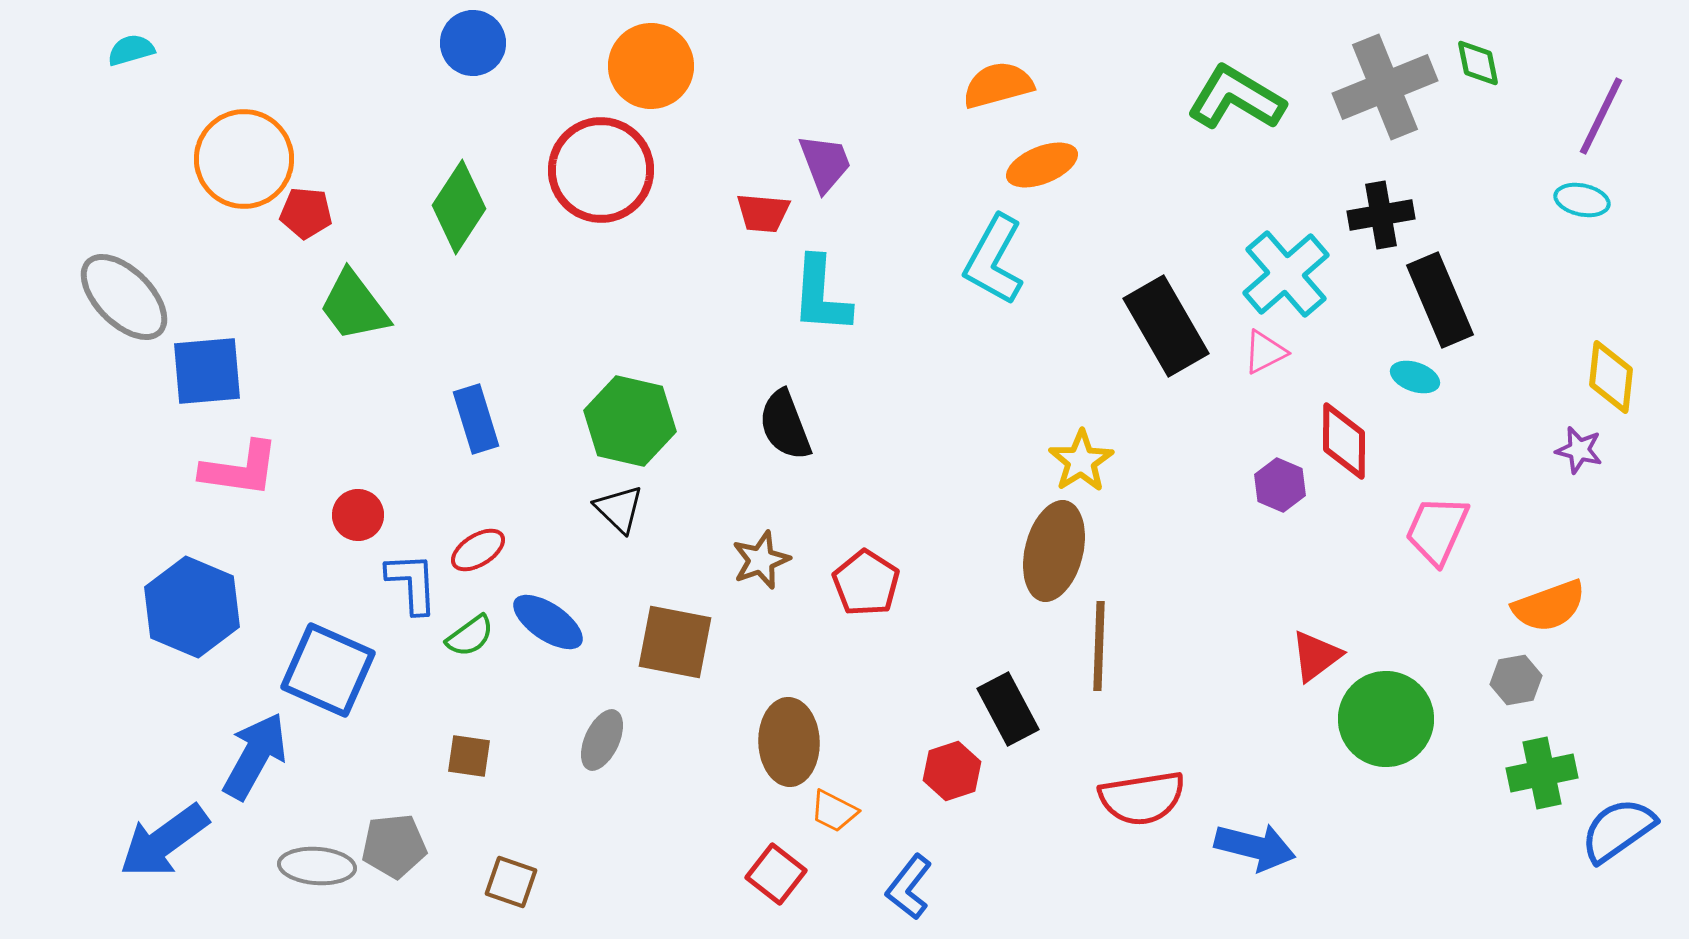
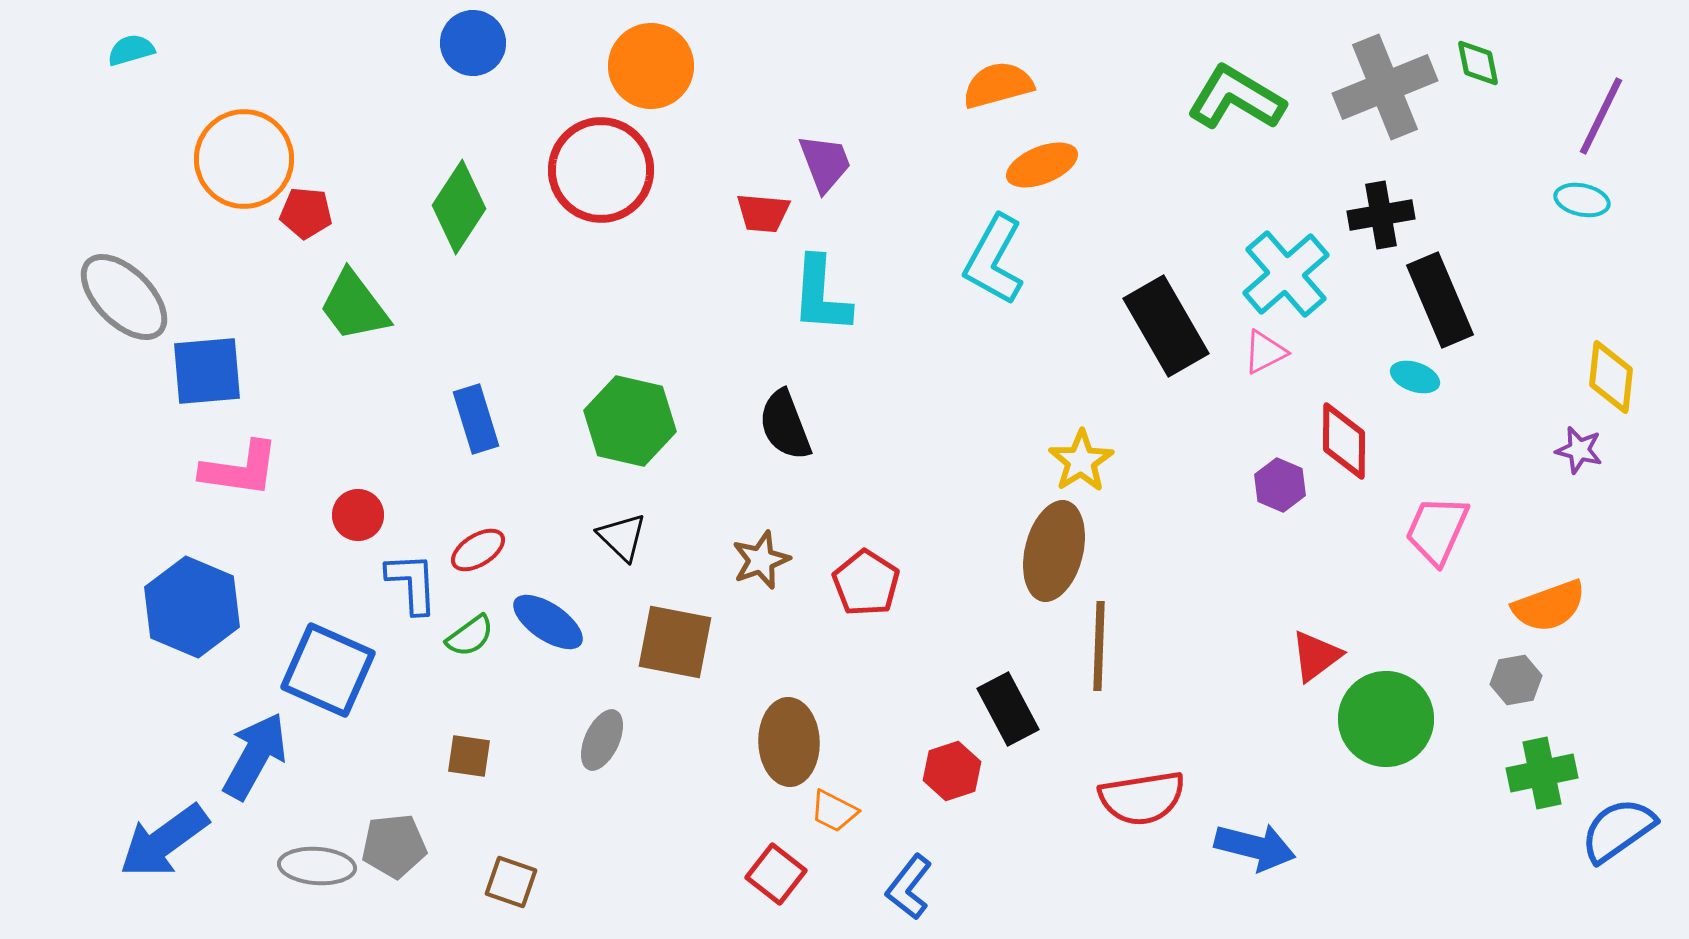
black triangle at (619, 509): moved 3 px right, 28 px down
